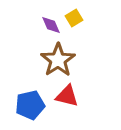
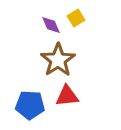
yellow square: moved 2 px right
red triangle: rotated 20 degrees counterclockwise
blue pentagon: rotated 16 degrees clockwise
